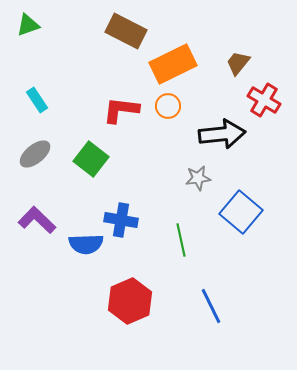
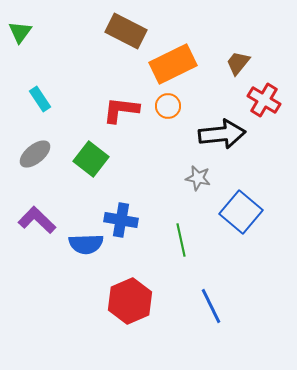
green triangle: moved 8 px left, 7 px down; rotated 35 degrees counterclockwise
cyan rectangle: moved 3 px right, 1 px up
gray star: rotated 20 degrees clockwise
